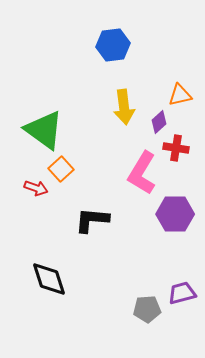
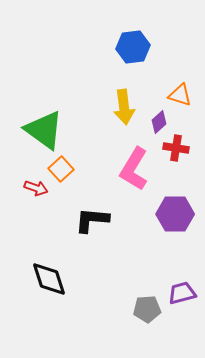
blue hexagon: moved 20 px right, 2 px down
orange triangle: rotated 30 degrees clockwise
pink L-shape: moved 8 px left, 4 px up
